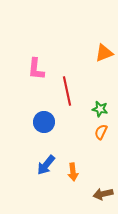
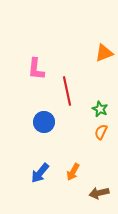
green star: rotated 14 degrees clockwise
blue arrow: moved 6 px left, 8 px down
orange arrow: rotated 36 degrees clockwise
brown arrow: moved 4 px left, 1 px up
